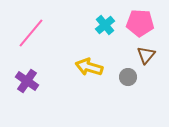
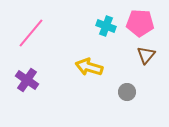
cyan cross: moved 1 px right, 1 px down; rotated 30 degrees counterclockwise
gray circle: moved 1 px left, 15 px down
purple cross: moved 1 px up
